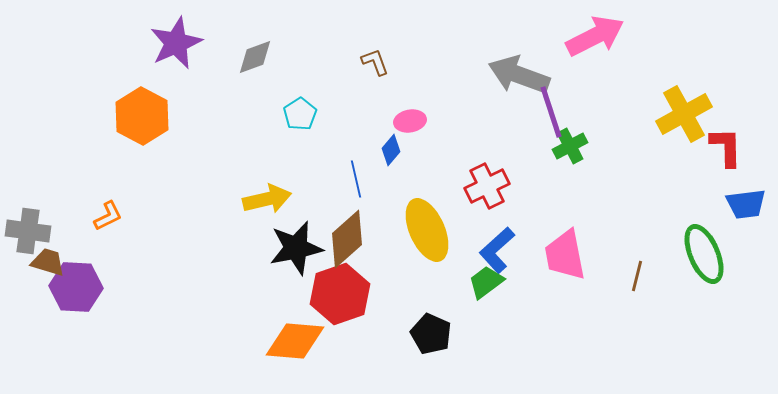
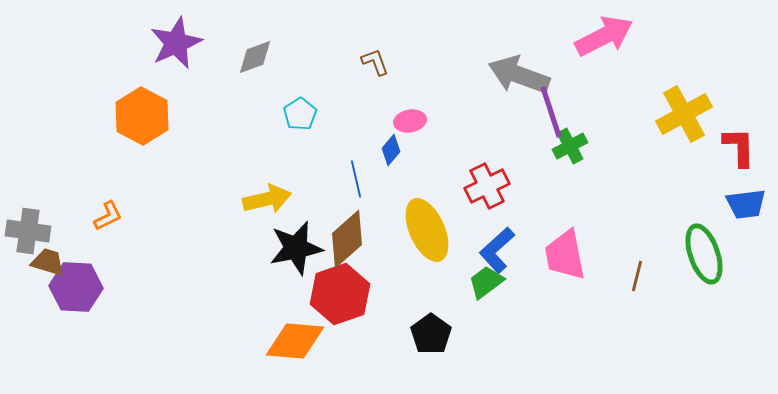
pink arrow: moved 9 px right
red L-shape: moved 13 px right
green ellipse: rotated 4 degrees clockwise
black pentagon: rotated 12 degrees clockwise
